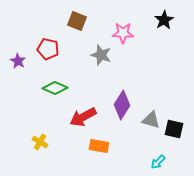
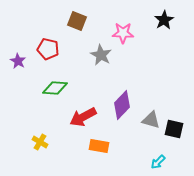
gray star: rotated 10 degrees clockwise
green diamond: rotated 20 degrees counterclockwise
purple diamond: rotated 12 degrees clockwise
